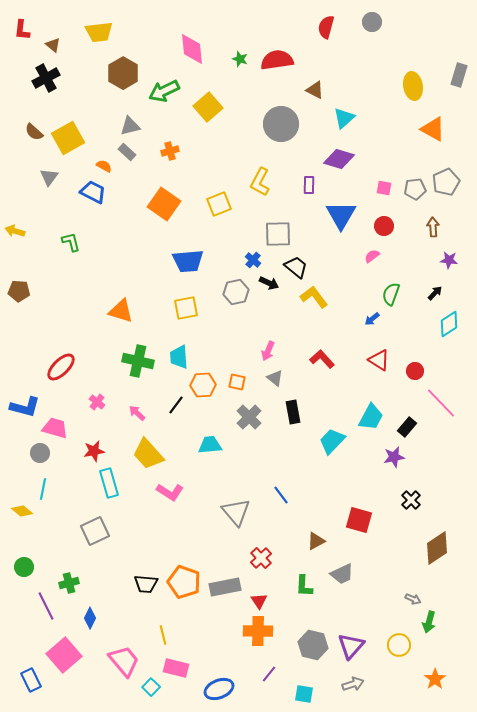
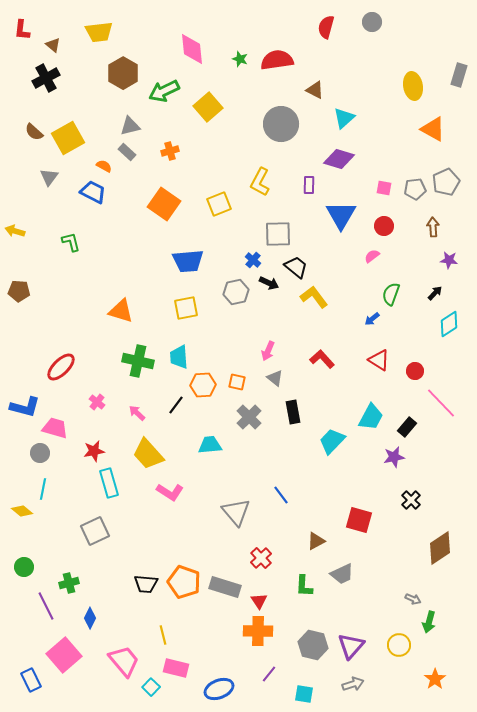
brown diamond at (437, 548): moved 3 px right
gray rectangle at (225, 587): rotated 28 degrees clockwise
